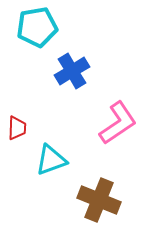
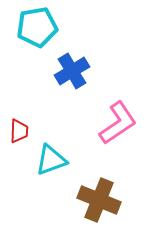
red trapezoid: moved 2 px right, 3 px down
